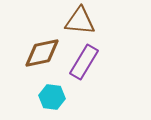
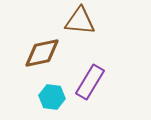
purple rectangle: moved 6 px right, 20 px down
